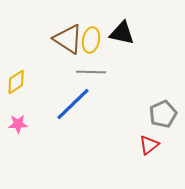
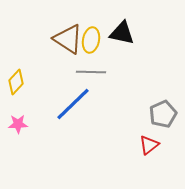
yellow diamond: rotated 15 degrees counterclockwise
